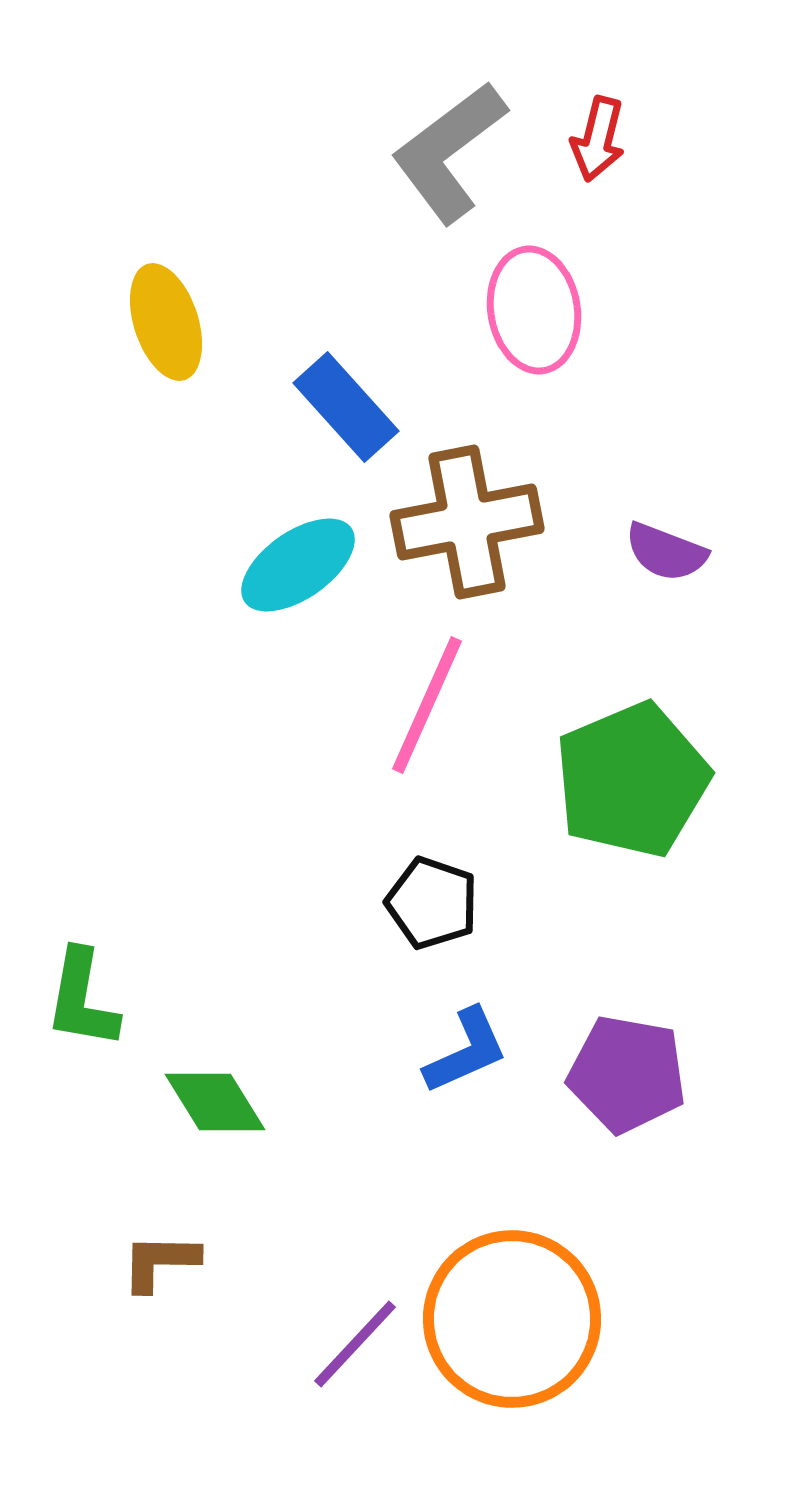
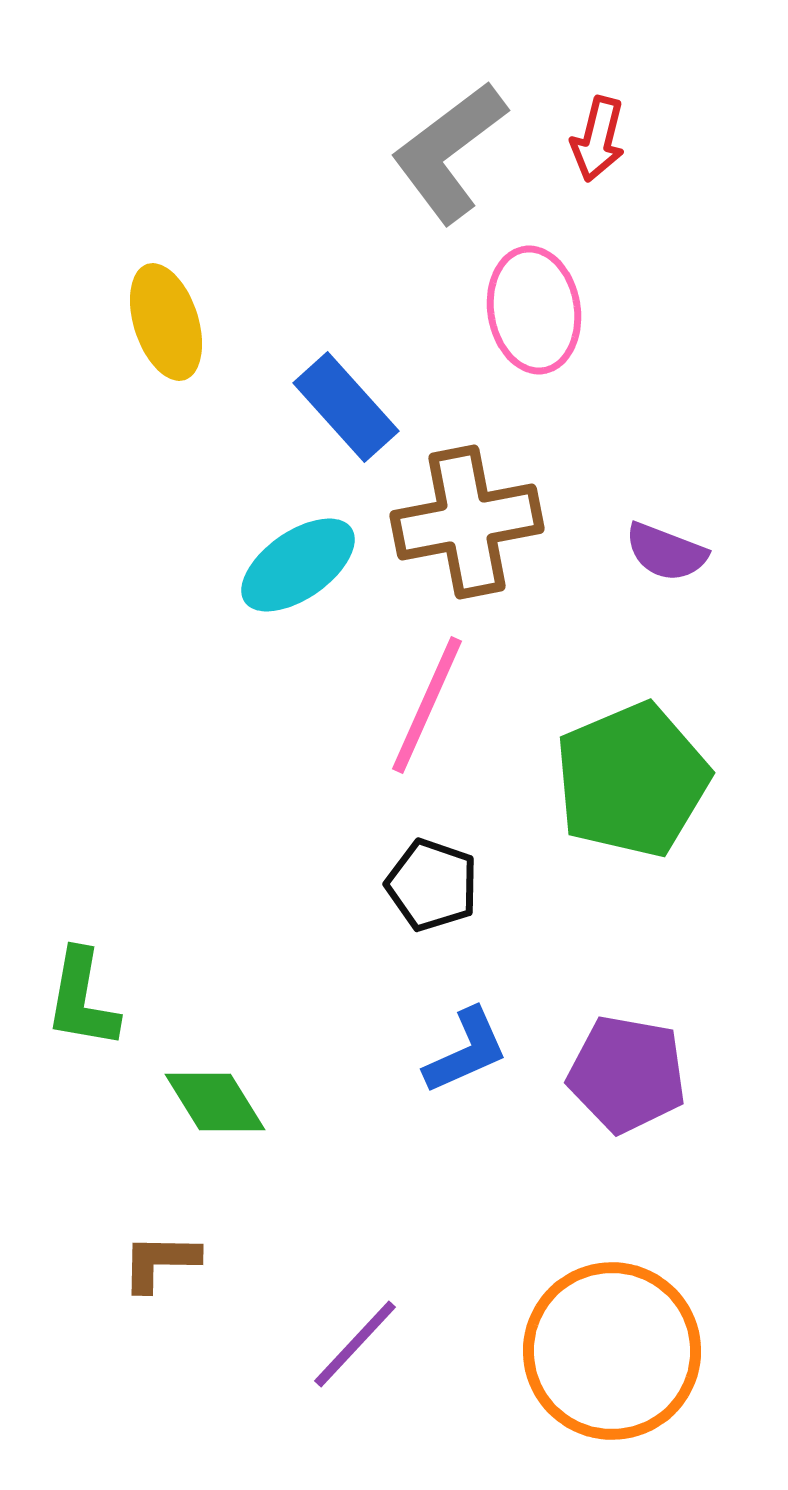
black pentagon: moved 18 px up
orange circle: moved 100 px right, 32 px down
